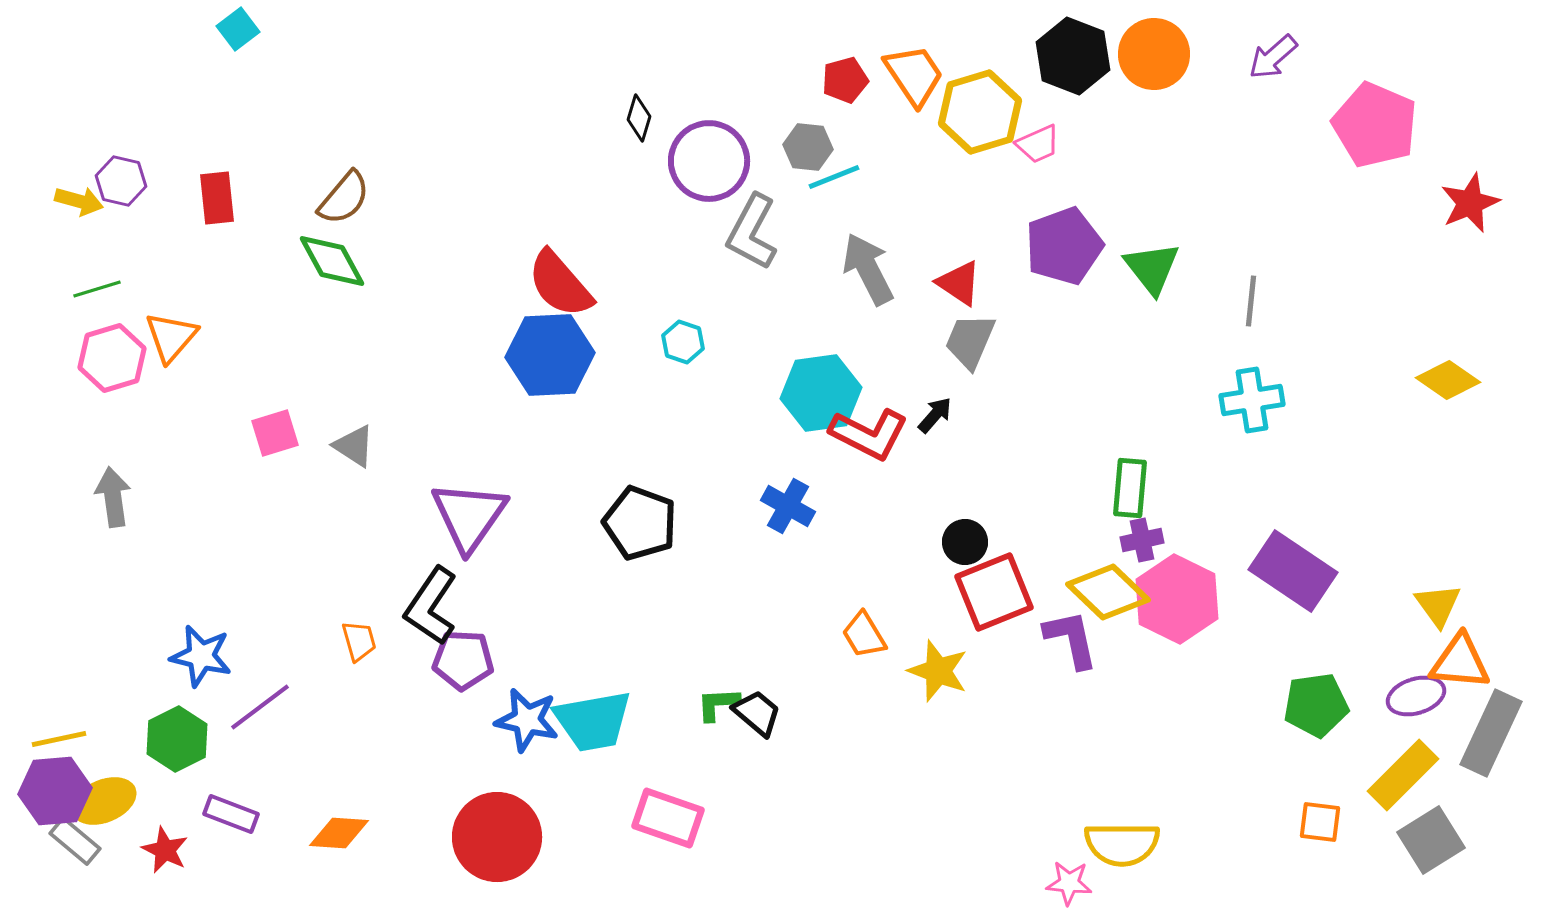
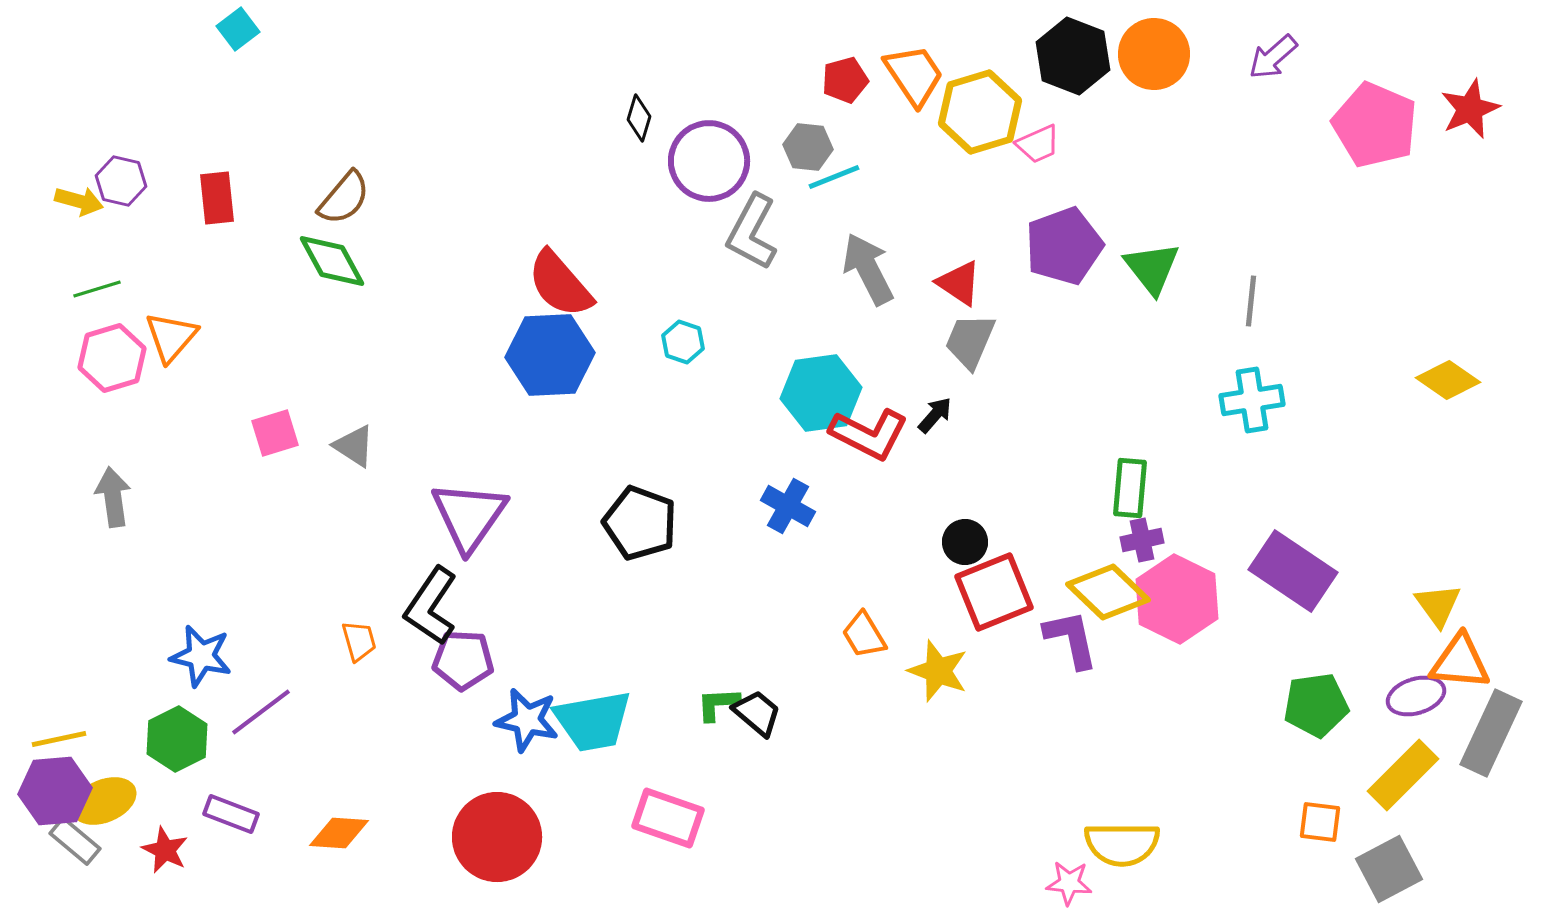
red star at (1470, 203): moved 94 px up
purple line at (260, 707): moved 1 px right, 5 px down
gray square at (1431, 840): moved 42 px left, 29 px down; rotated 4 degrees clockwise
